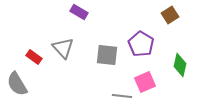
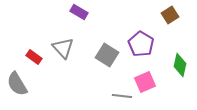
gray square: rotated 25 degrees clockwise
